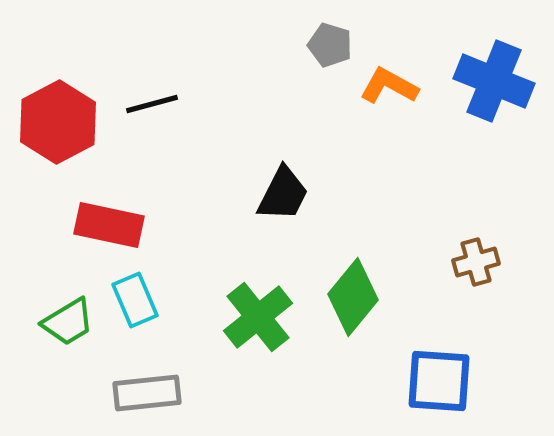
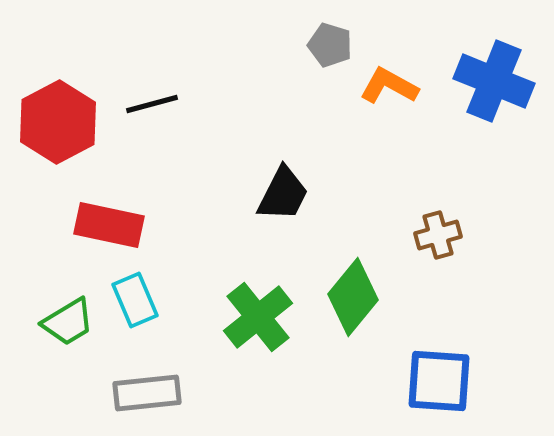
brown cross: moved 38 px left, 27 px up
